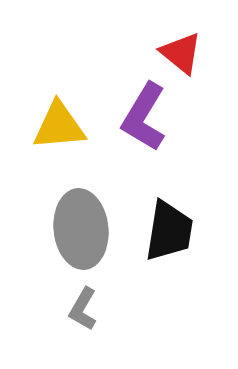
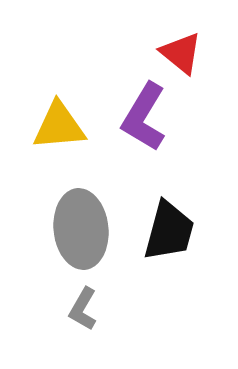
black trapezoid: rotated 6 degrees clockwise
